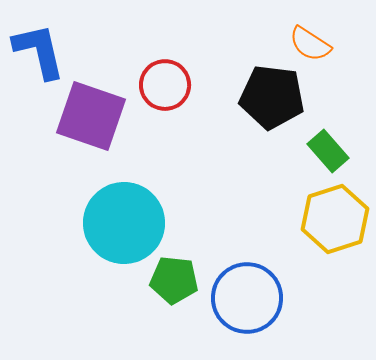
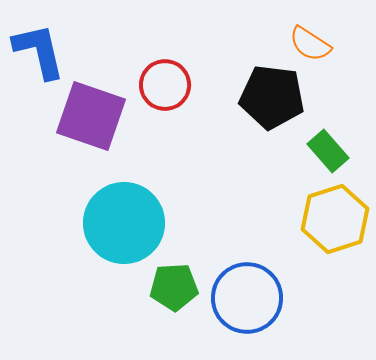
green pentagon: moved 7 px down; rotated 9 degrees counterclockwise
